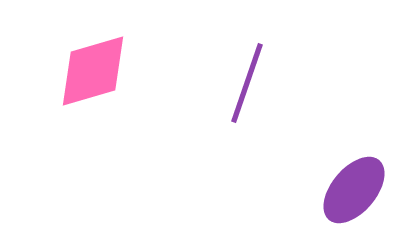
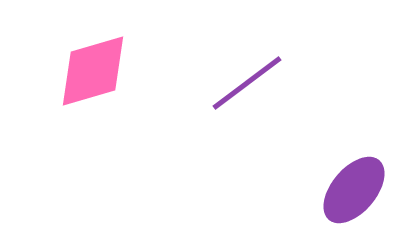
purple line: rotated 34 degrees clockwise
